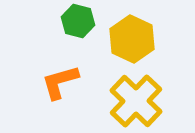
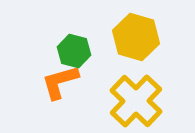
green hexagon: moved 4 px left, 30 px down
yellow hexagon: moved 4 px right, 2 px up; rotated 9 degrees counterclockwise
